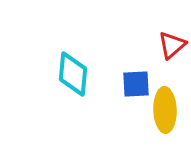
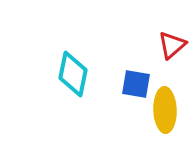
cyan diamond: rotated 6 degrees clockwise
blue square: rotated 12 degrees clockwise
